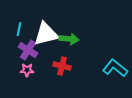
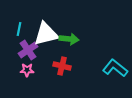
purple cross: rotated 24 degrees clockwise
